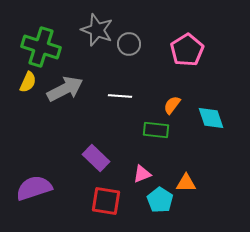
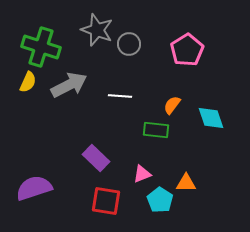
gray arrow: moved 4 px right, 4 px up
